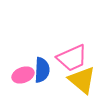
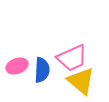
pink ellipse: moved 6 px left, 9 px up
yellow triangle: moved 1 px left, 1 px down
